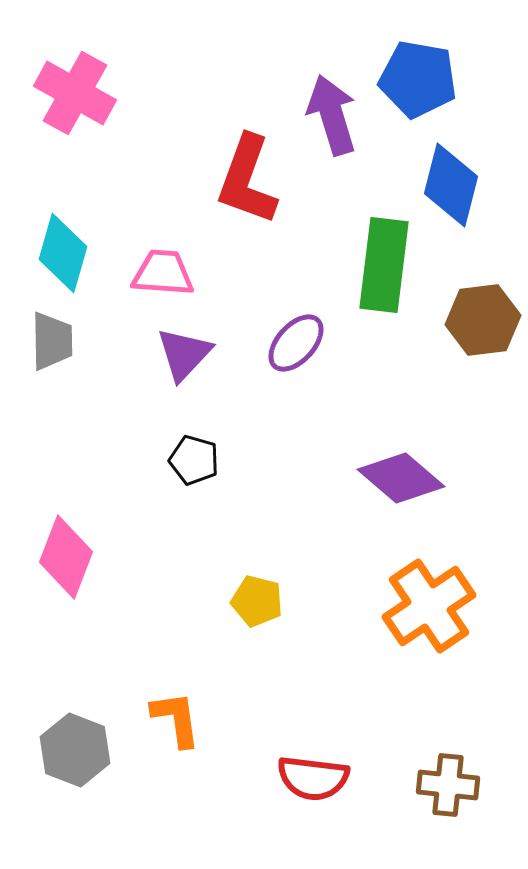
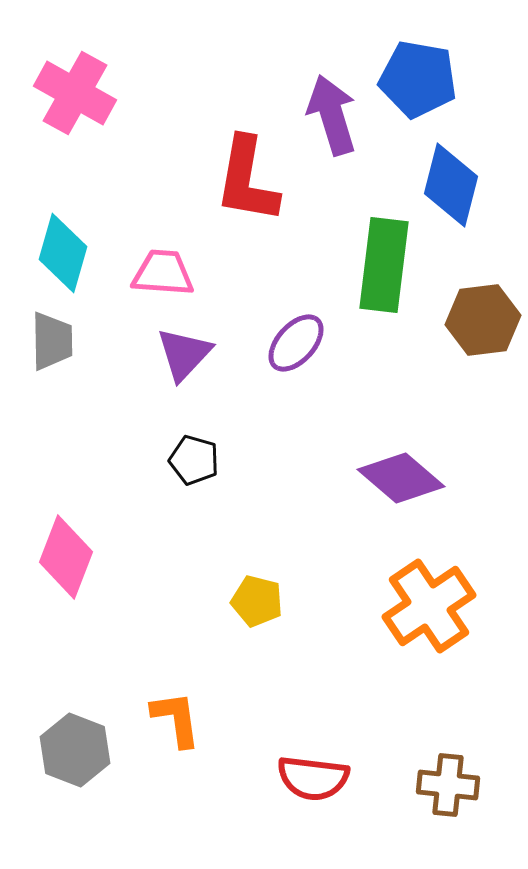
red L-shape: rotated 10 degrees counterclockwise
